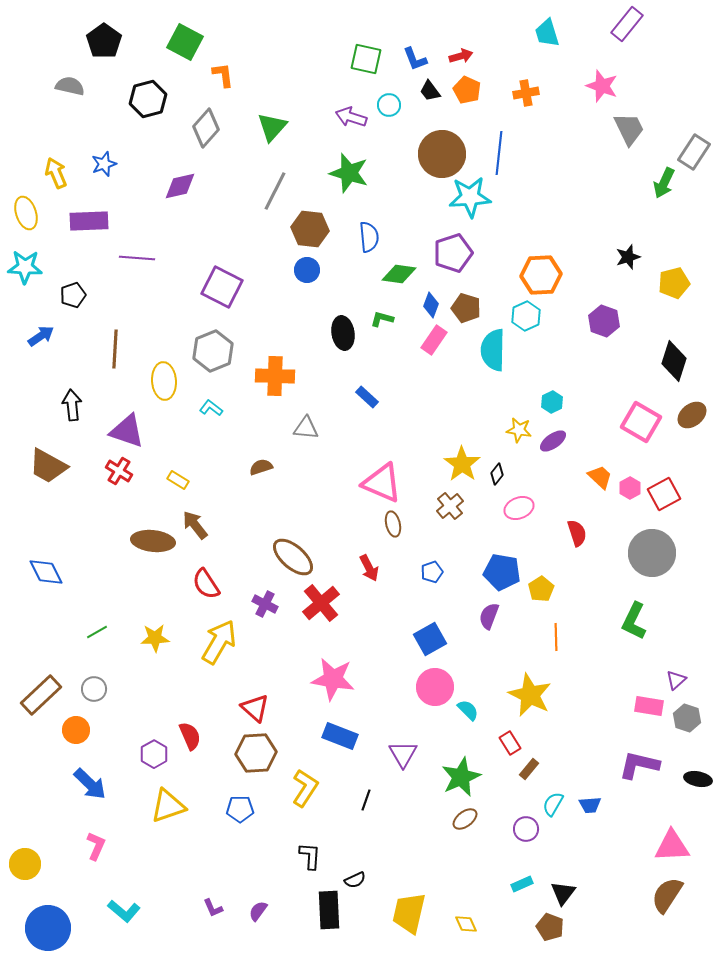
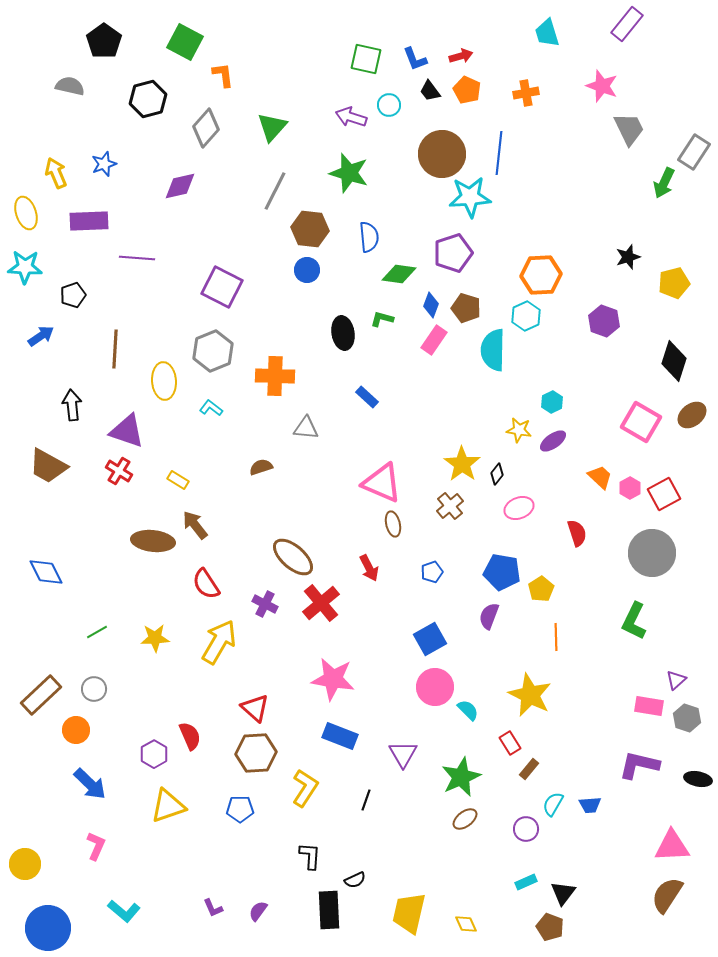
cyan rectangle at (522, 884): moved 4 px right, 2 px up
